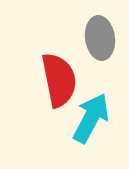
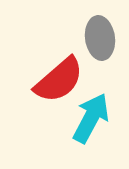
red semicircle: rotated 60 degrees clockwise
